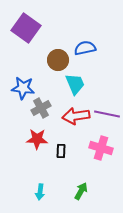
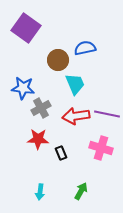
red star: moved 1 px right
black rectangle: moved 2 px down; rotated 24 degrees counterclockwise
